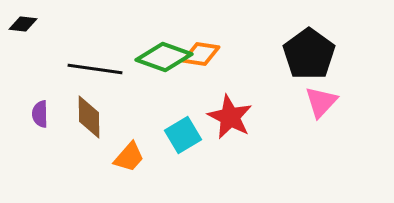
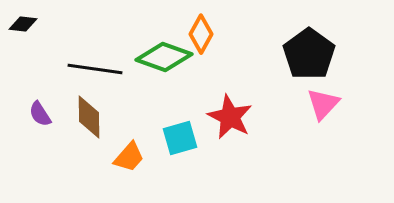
orange diamond: moved 20 px up; rotated 69 degrees counterclockwise
pink triangle: moved 2 px right, 2 px down
purple semicircle: rotated 32 degrees counterclockwise
cyan square: moved 3 px left, 3 px down; rotated 15 degrees clockwise
